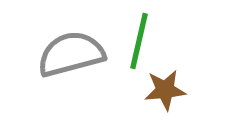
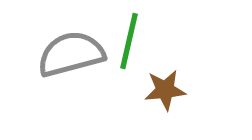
green line: moved 10 px left
